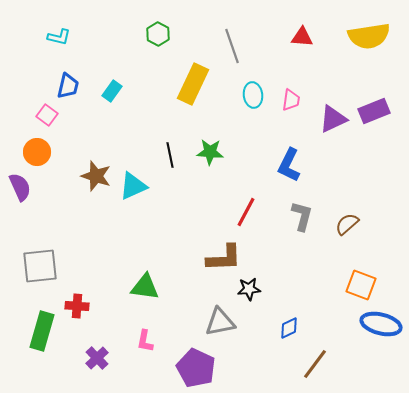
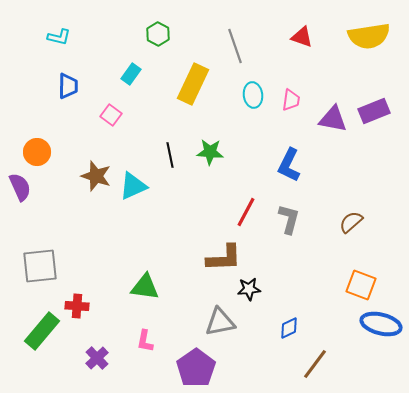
red triangle: rotated 15 degrees clockwise
gray line: moved 3 px right
blue trapezoid: rotated 12 degrees counterclockwise
cyan rectangle: moved 19 px right, 17 px up
pink square: moved 64 px right
purple triangle: rotated 36 degrees clockwise
gray L-shape: moved 13 px left, 3 px down
brown semicircle: moved 4 px right, 2 px up
green rectangle: rotated 24 degrees clockwise
purple pentagon: rotated 12 degrees clockwise
